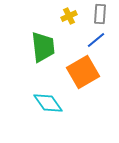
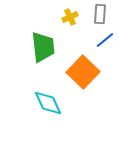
yellow cross: moved 1 px right, 1 px down
blue line: moved 9 px right
orange square: rotated 16 degrees counterclockwise
cyan diamond: rotated 12 degrees clockwise
